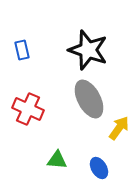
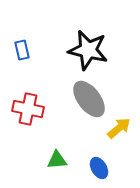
black star: rotated 6 degrees counterclockwise
gray ellipse: rotated 9 degrees counterclockwise
red cross: rotated 12 degrees counterclockwise
yellow arrow: rotated 15 degrees clockwise
green triangle: rotated 10 degrees counterclockwise
